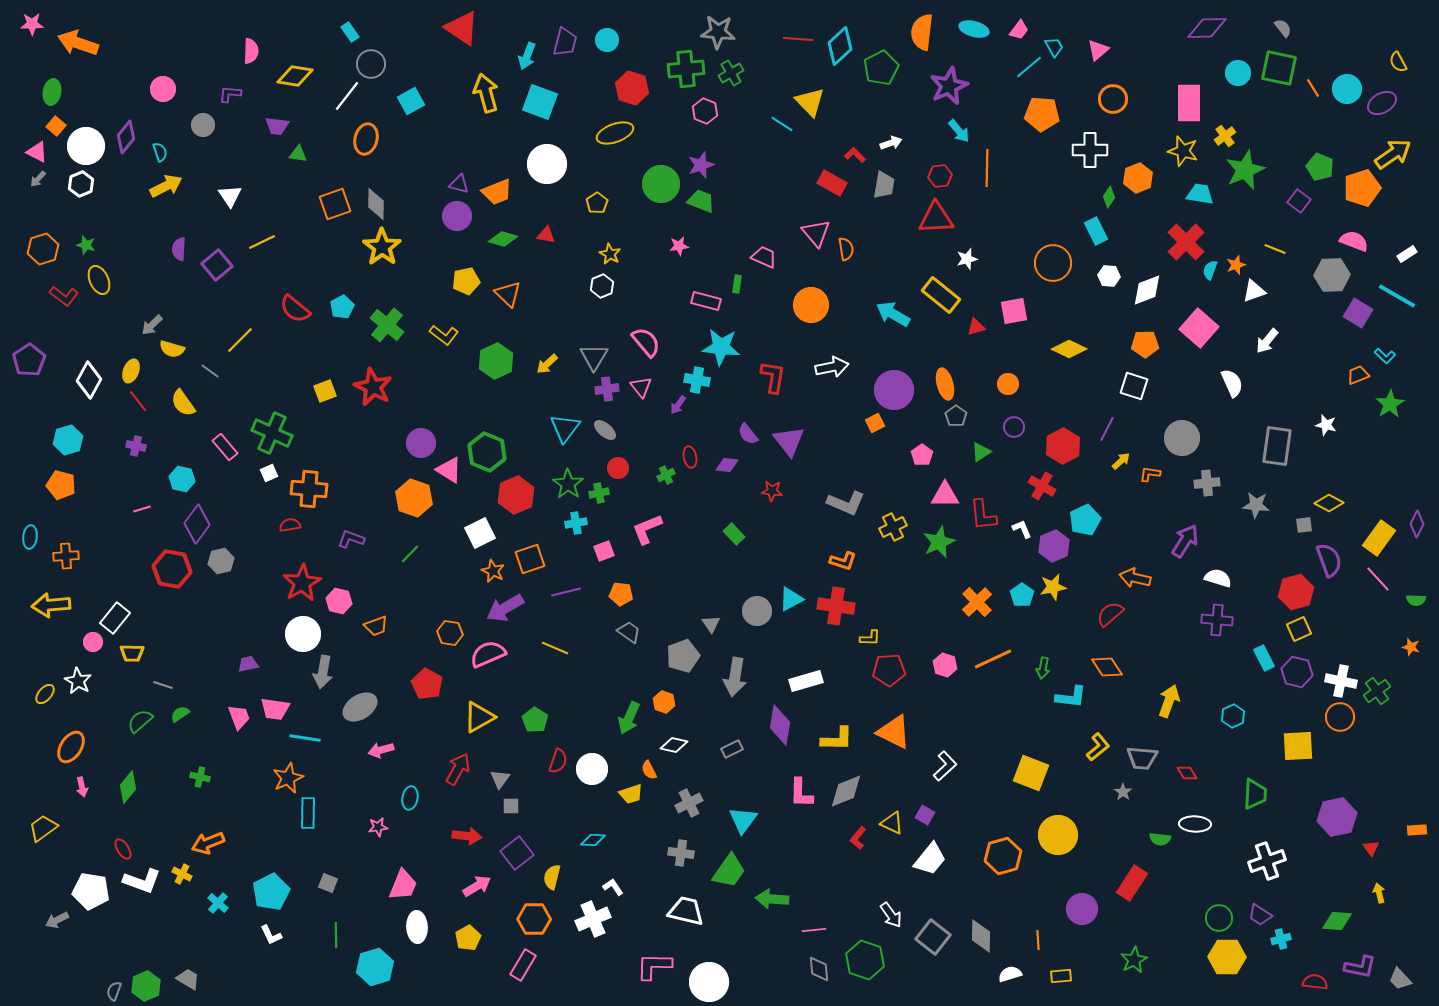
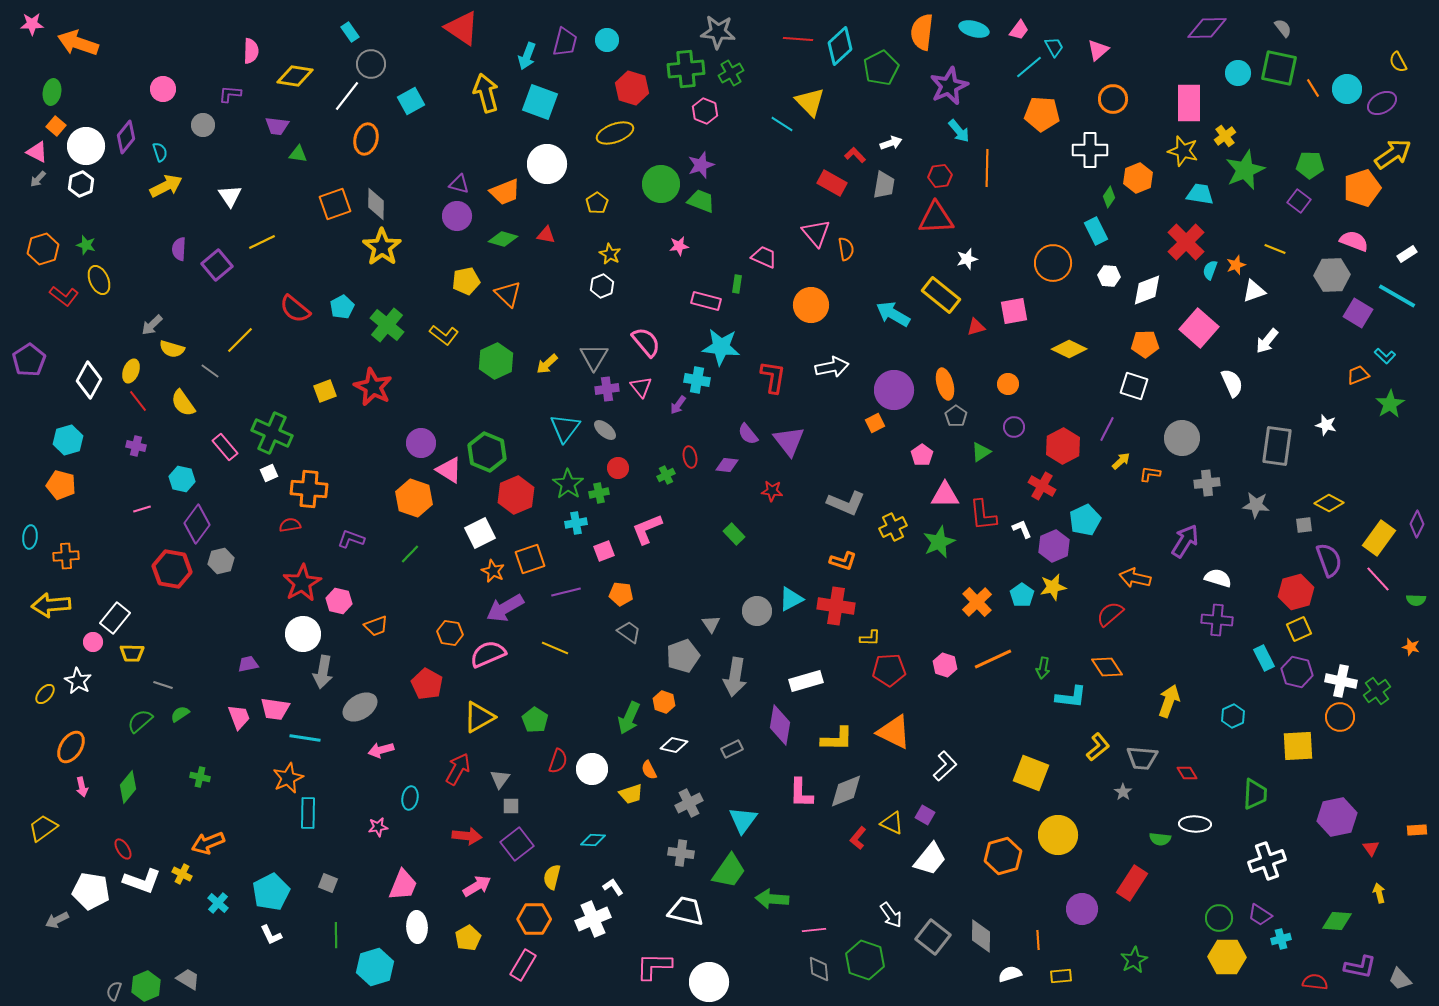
green pentagon at (1320, 167): moved 10 px left, 2 px up; rotated 20 degrees counterclockwise
orange trapezoid at (497, 192): moved 8 px right
purple square at (517, 853): moved 9 px up
